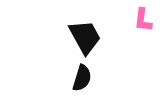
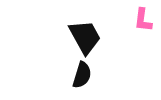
black semicircle: moved 3 px up
